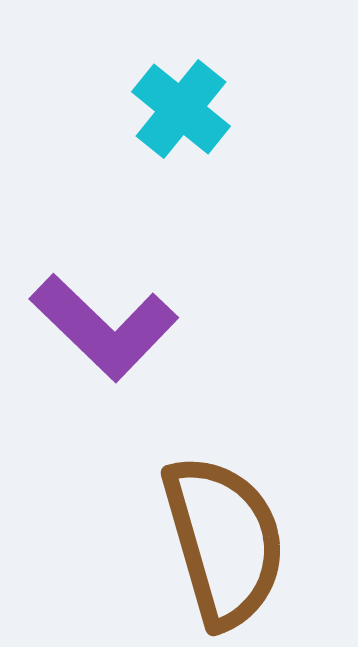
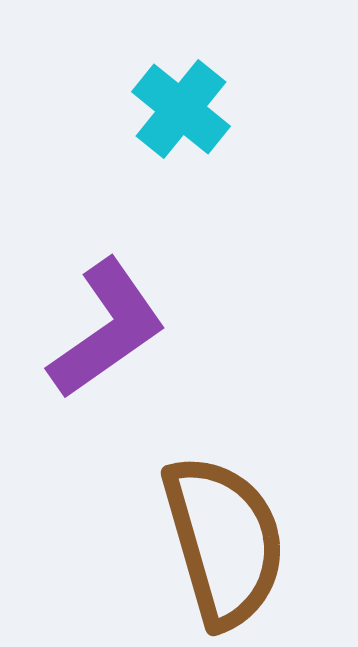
purple L-shape: moved 3 px right, 2 px down; rotated 79 degrees counterclockwise
